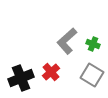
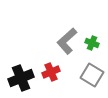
green cross: moved 1 px left, 1 px up
red cross: rotated 18 degrees clockwise
